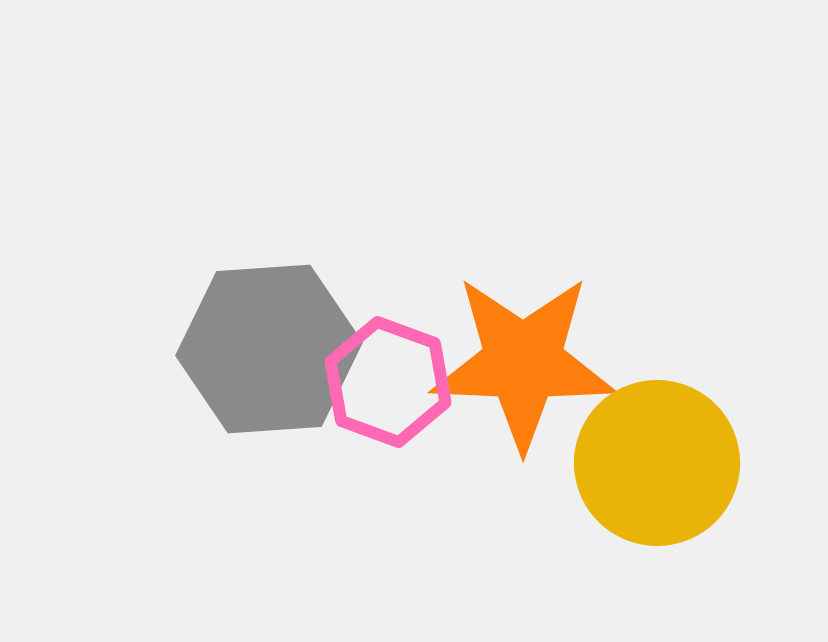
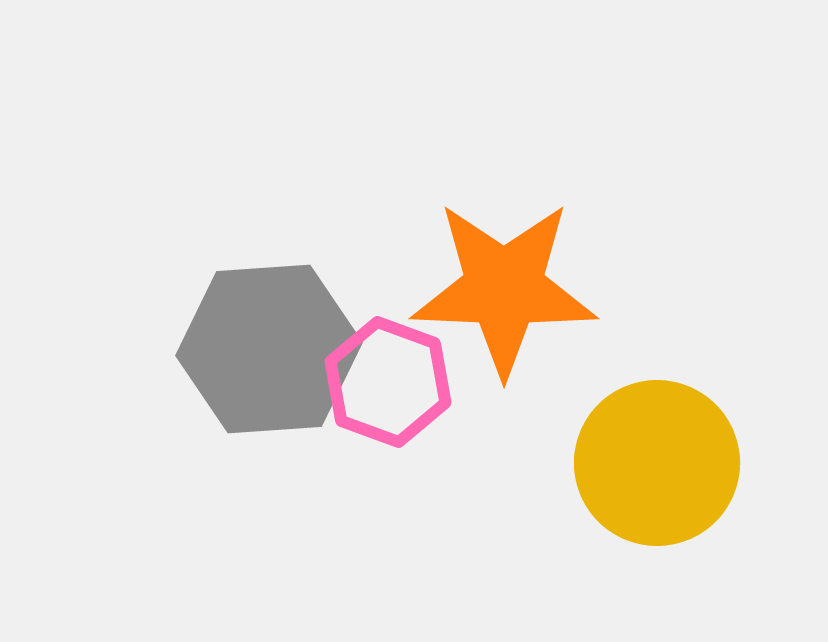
orange star: moved 19 px left, 74 px up
